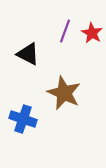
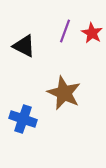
black triangle: moved 4 px left, 8 px up
